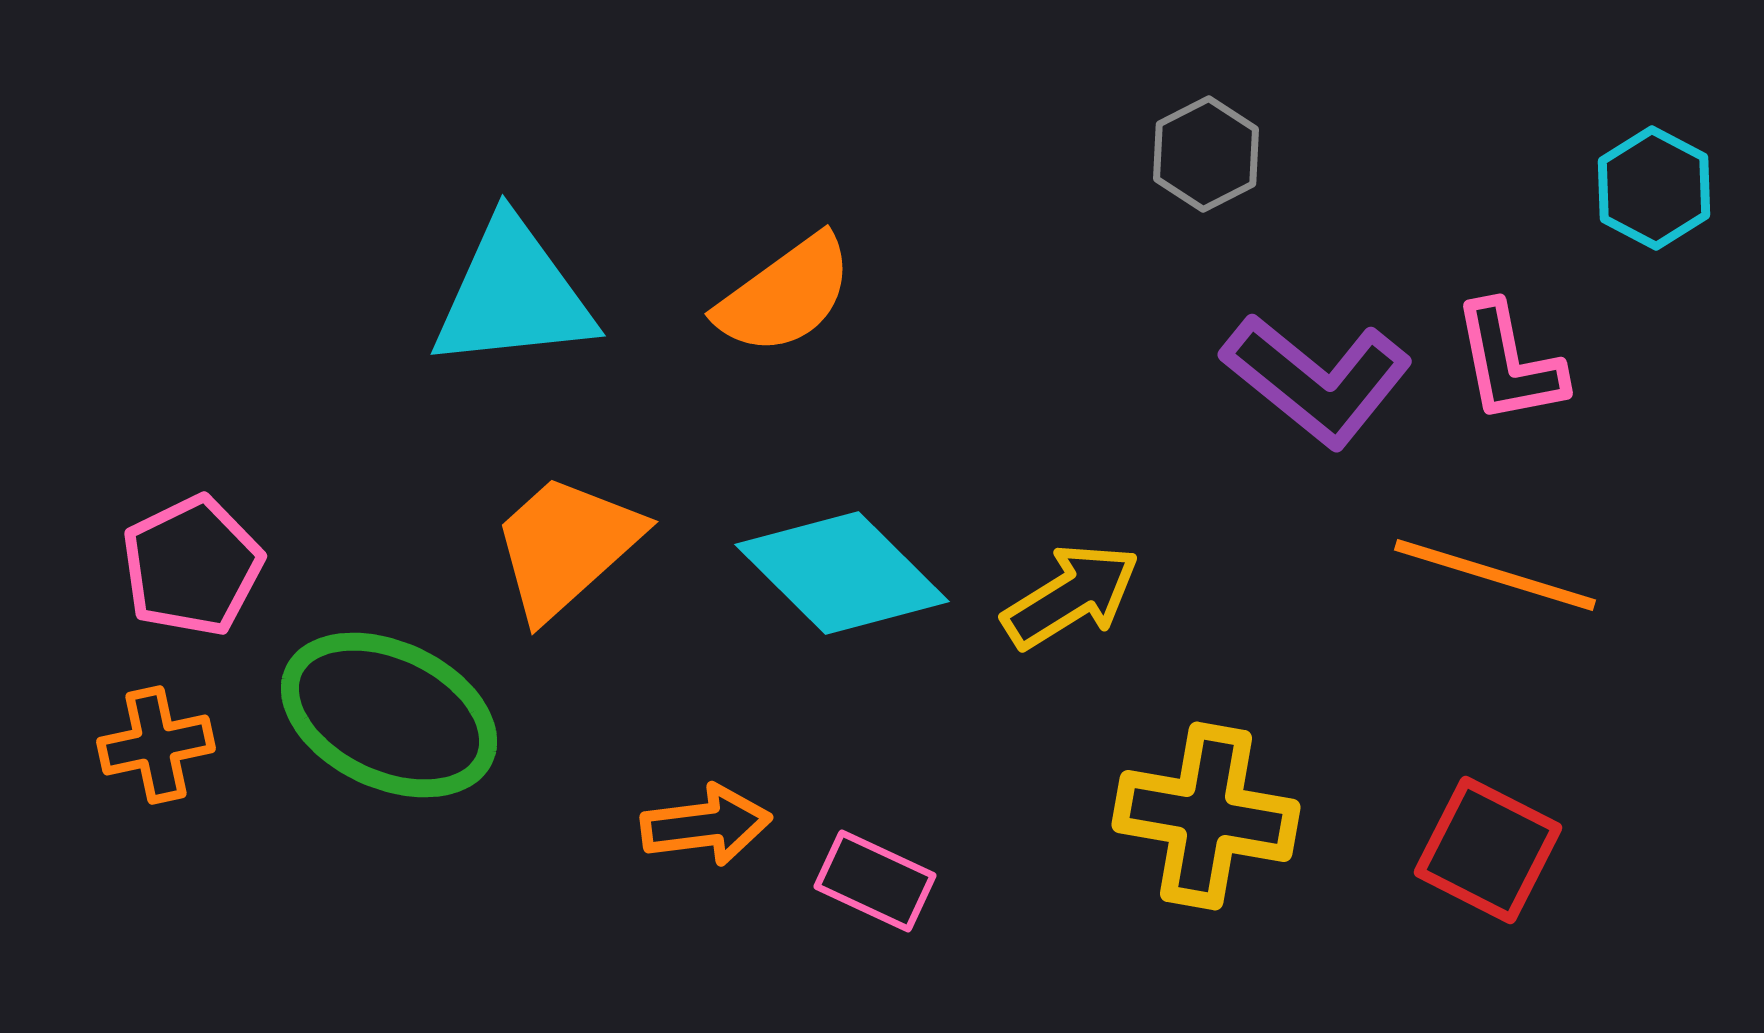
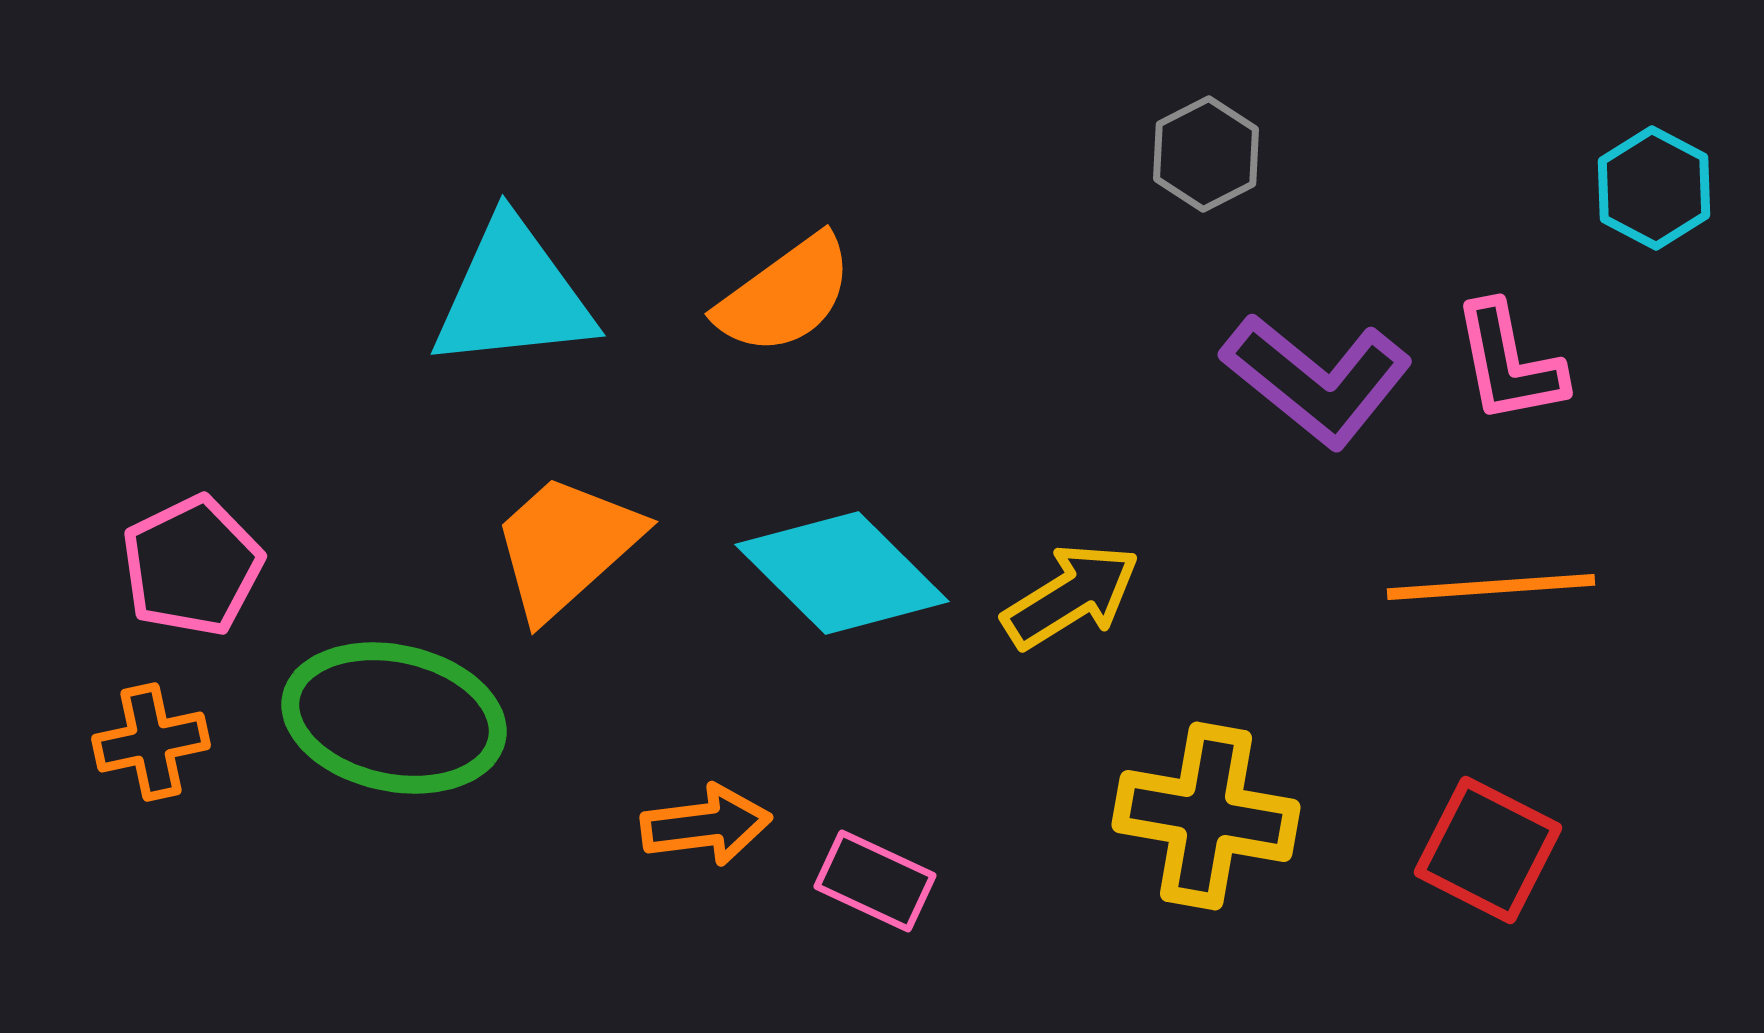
orange line: moved 4 px left, 12 px down; rotated 21 degrees counterclockwise
green ellipse: moved 5 px right, 3 px down; rotated 13 degrees counterclockwise
orange cross: moved 5 px left, 3 px up
